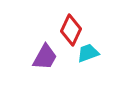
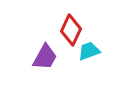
cyan trapezoid: moved 1 px right, 2 px up
